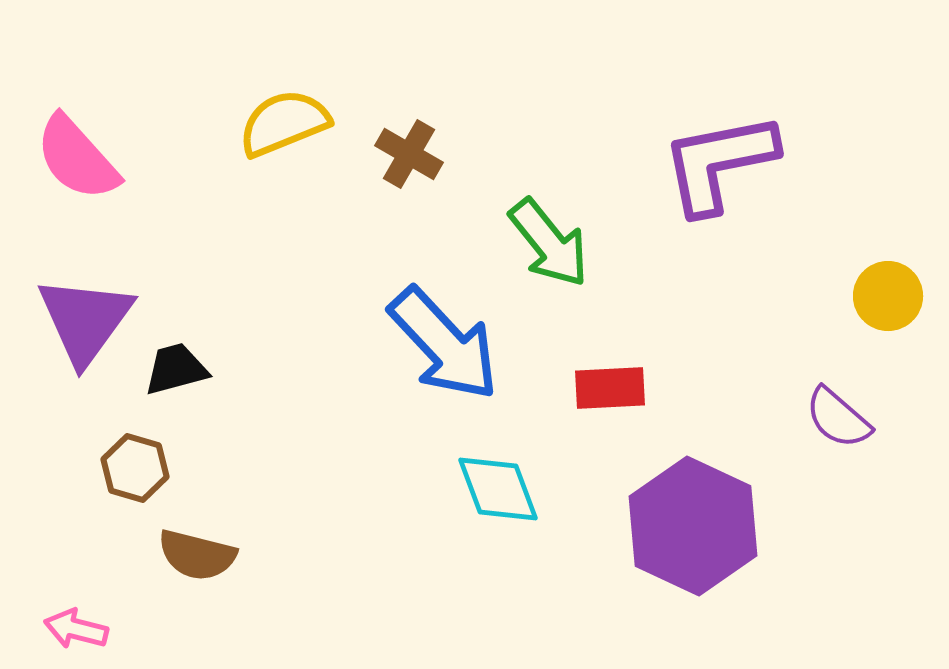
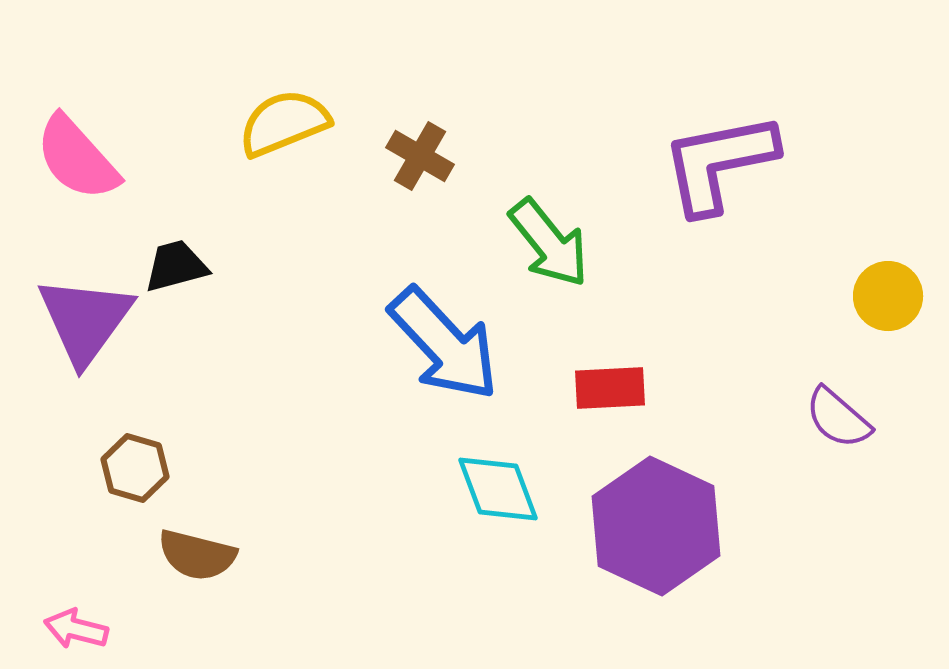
brown cross: moved 11 px right, 2 px down
black trapezoid: moved 103 px up
purple hexagon: moved 37 px left
